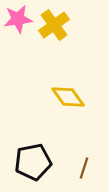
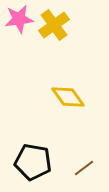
pink star: moved 1 px right
black pentagon: rotated 21 degrees clockwise
brown line: rotated 35 degrees clockwise
